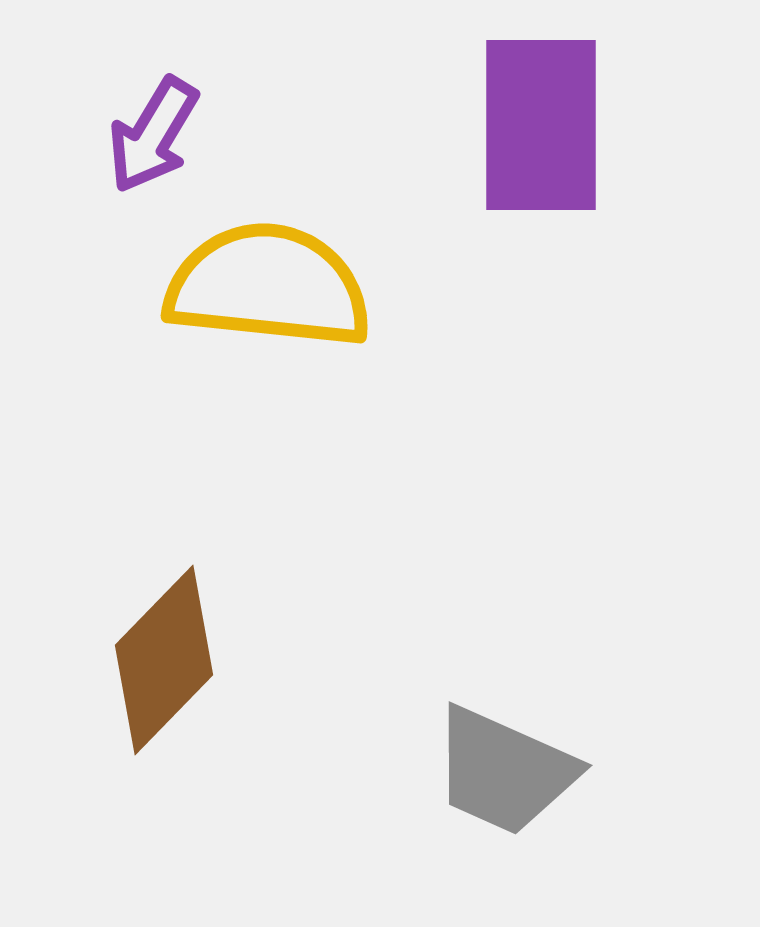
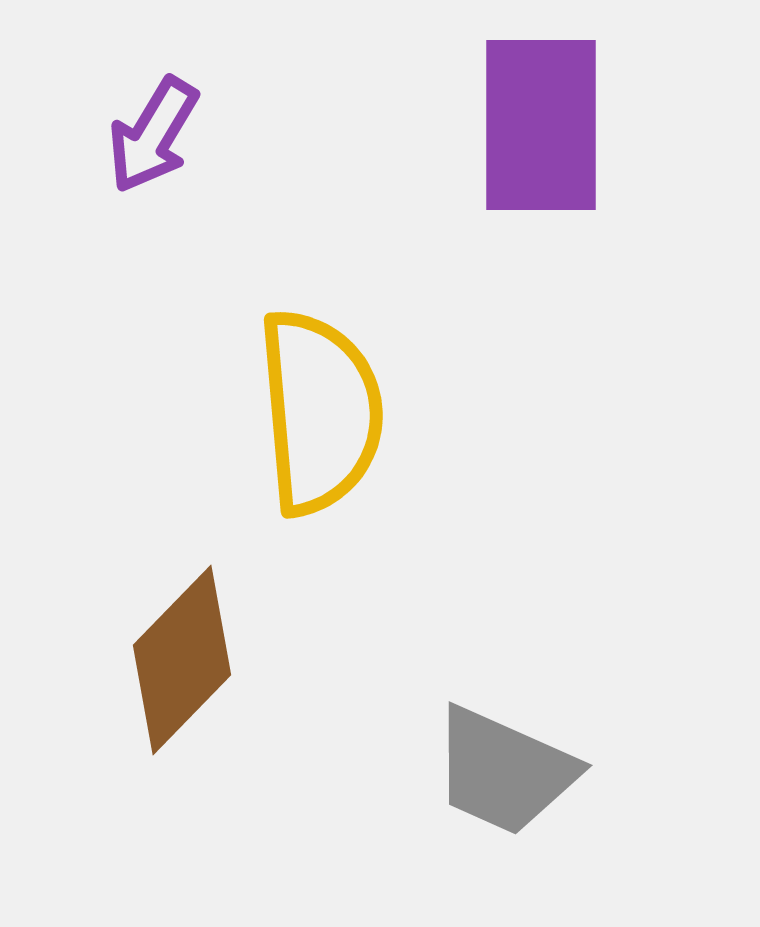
yellow semicircle: moved 52 px right, 126 px down; rotated 79 degrees clockwise
brown diamond: moved 18 px right
